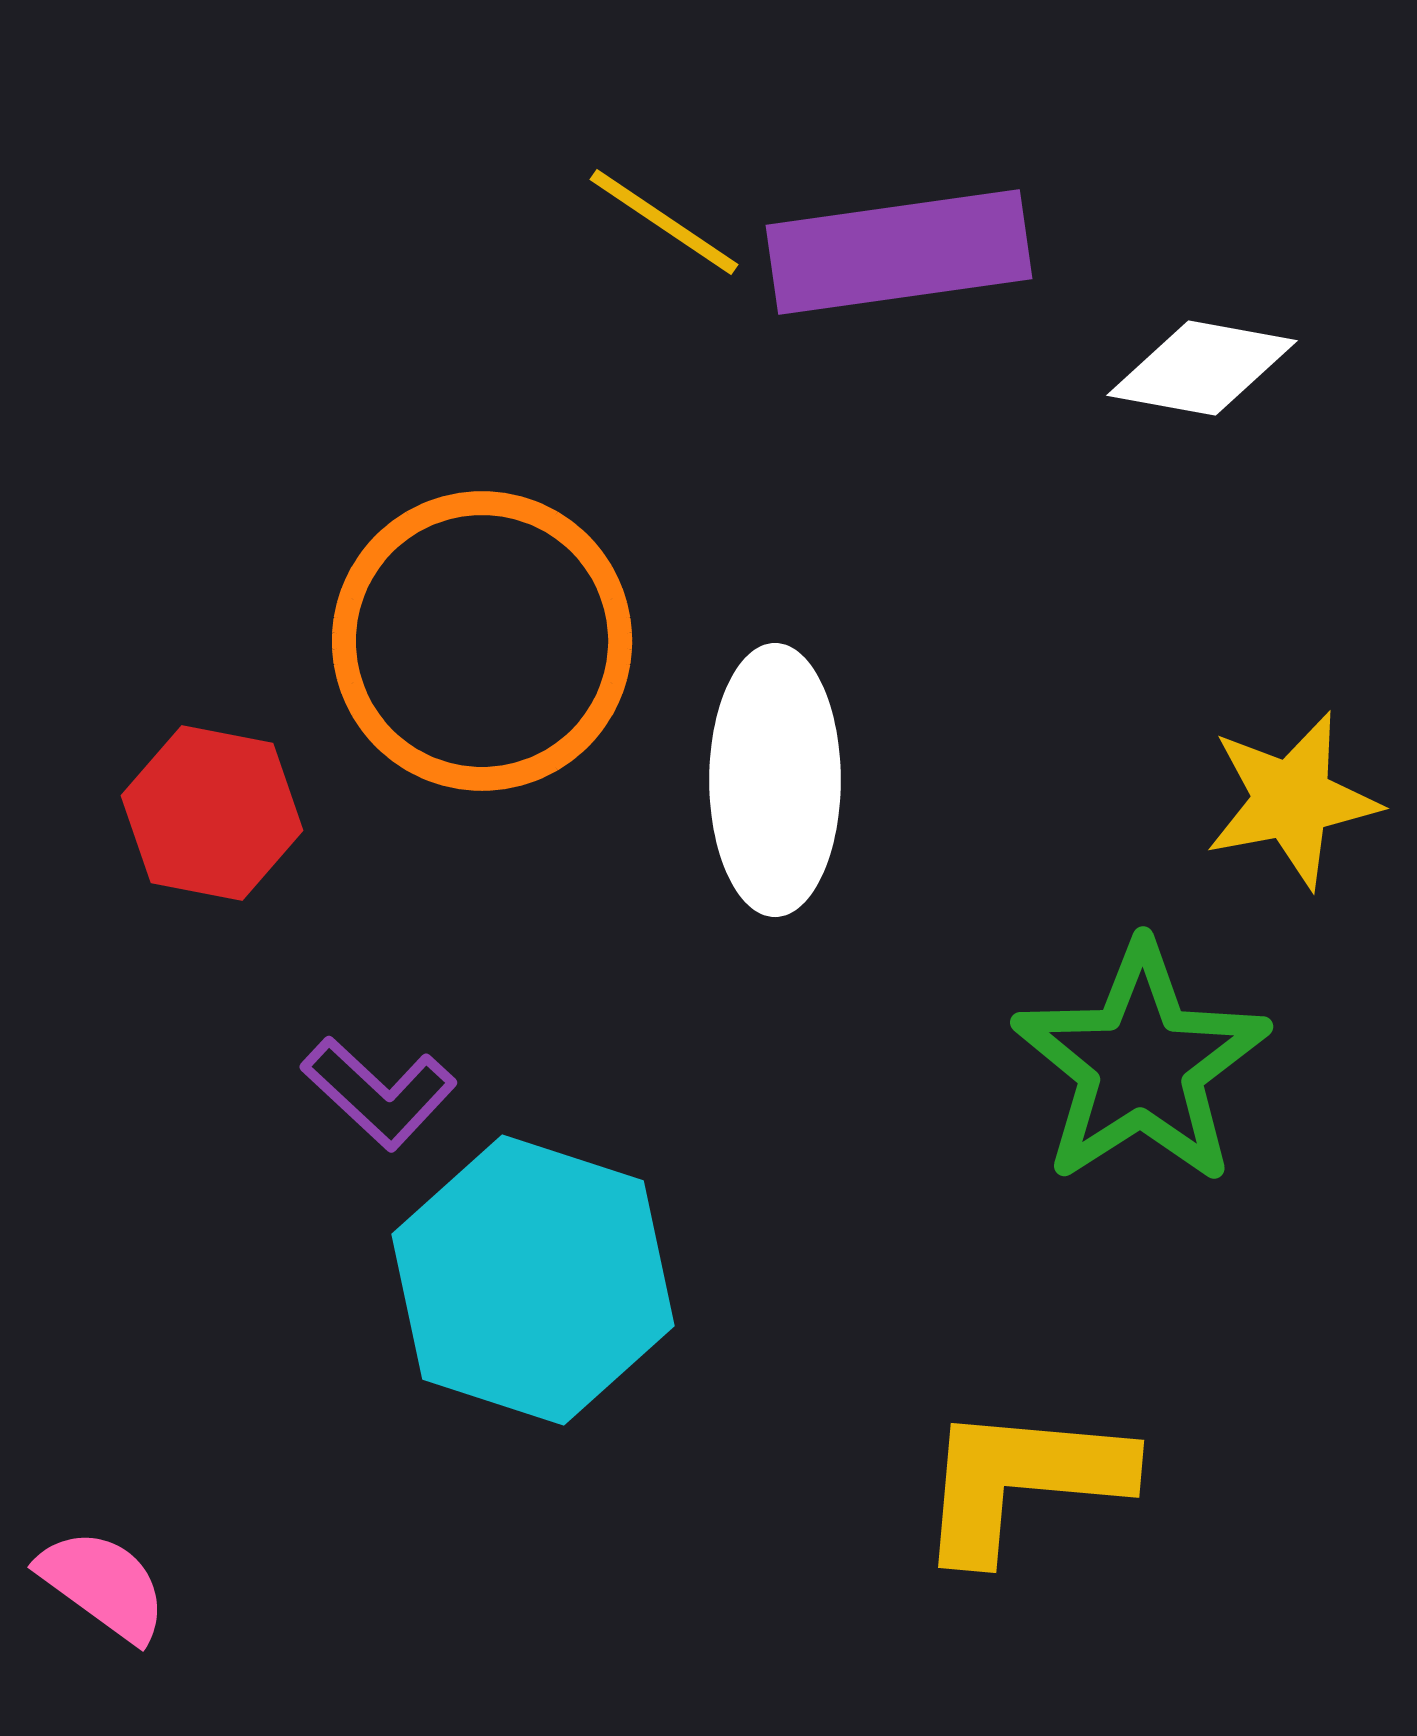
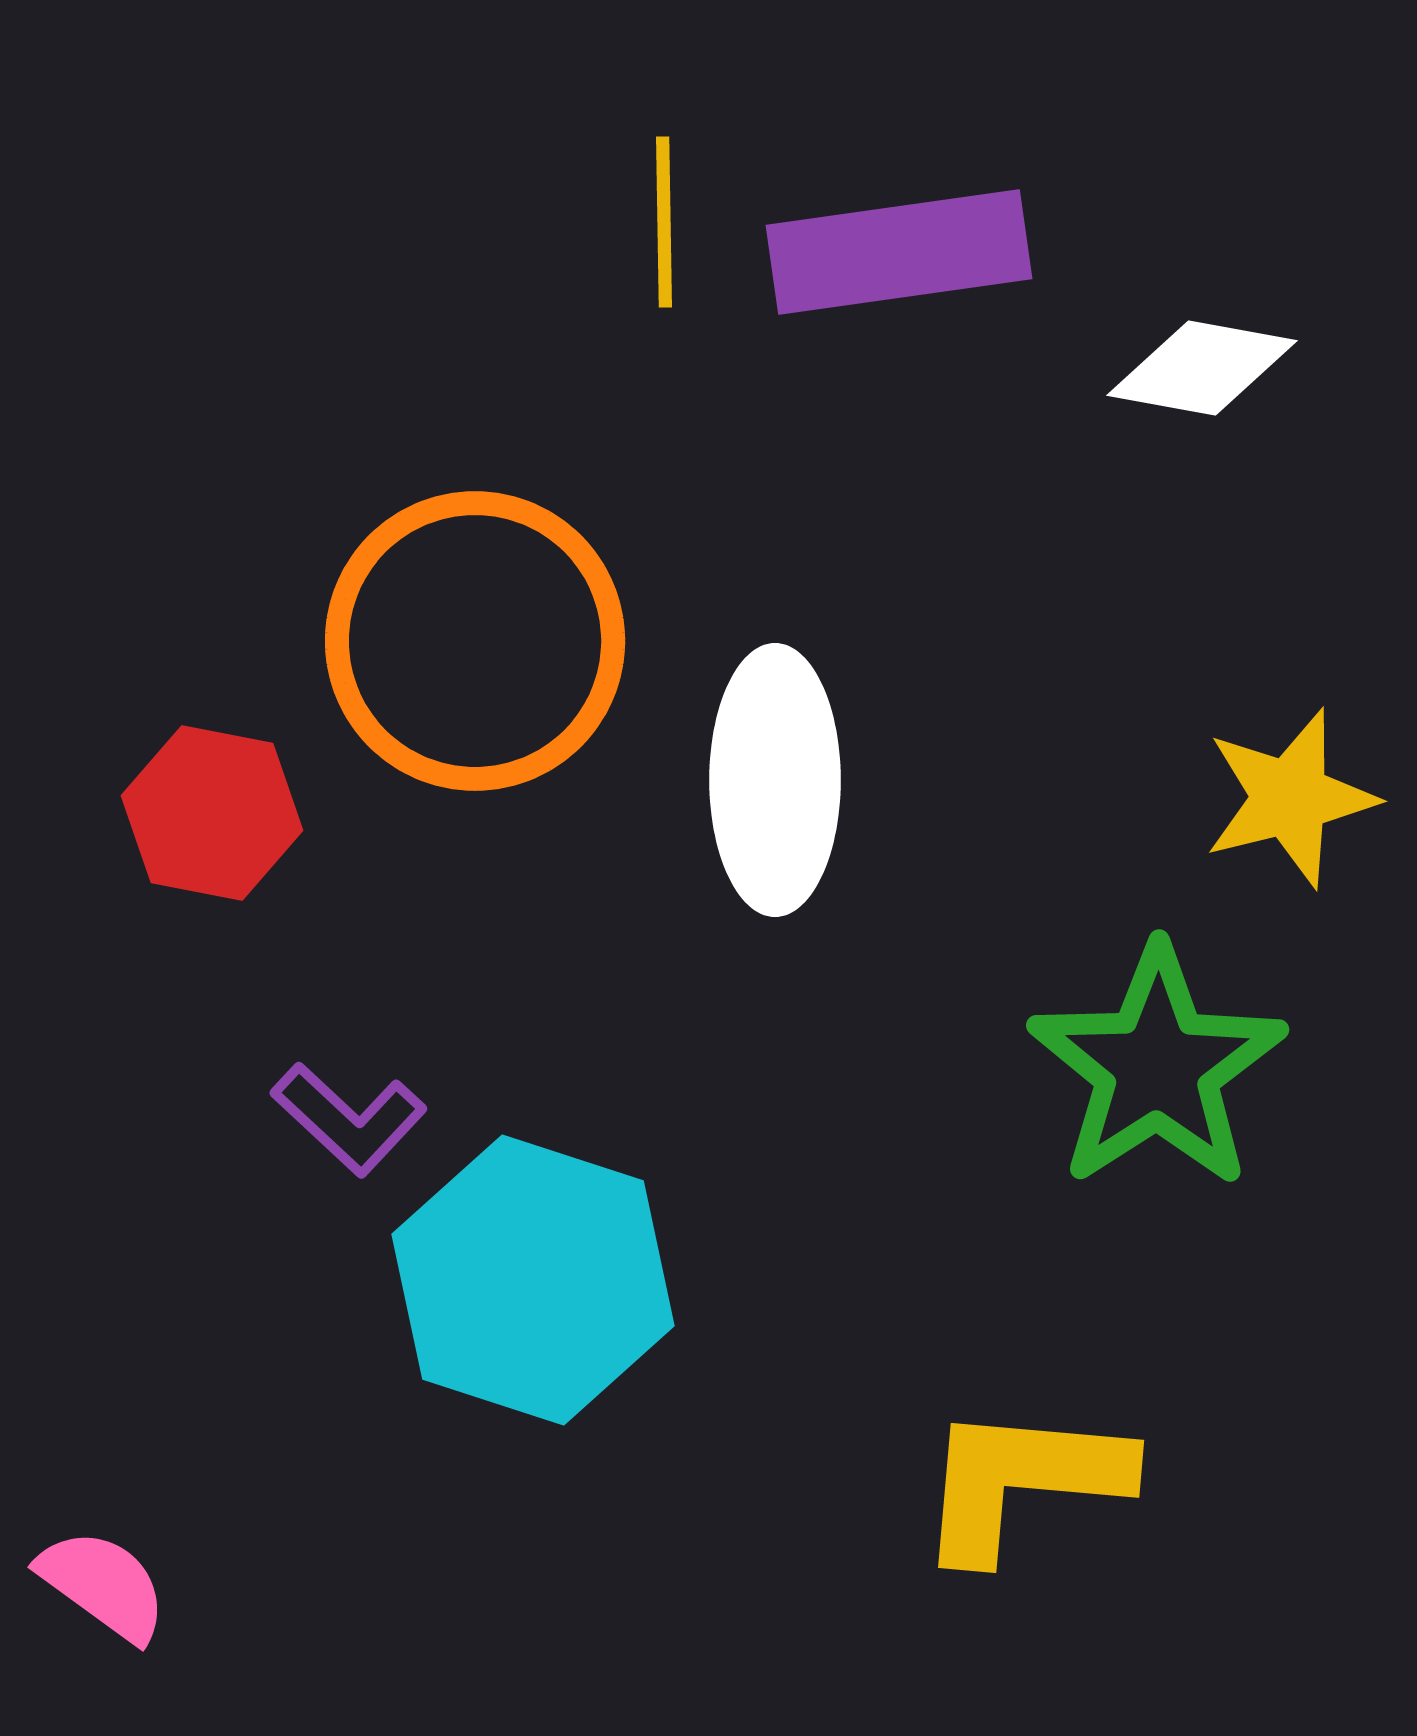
yellow line: rotated 55 degrees clockwise
orange circle: moved 7 px left
yellow star: moved 2 px left, 2 px up; rotated 3 degrees counterclockwise
green star: moved 16 px right, 3 px down
purple L-shape: moved 30 px left, 26 px down
